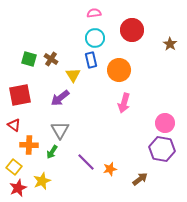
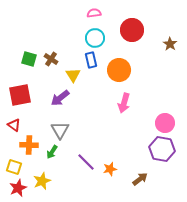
yellow square: rotated 21 degrees counterclockwise
